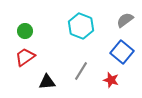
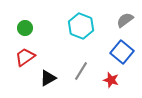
green circle: moved 3 px up
black triangle: moved 1 px right, 4 px up; rotated 24 degrees counterclockwise
